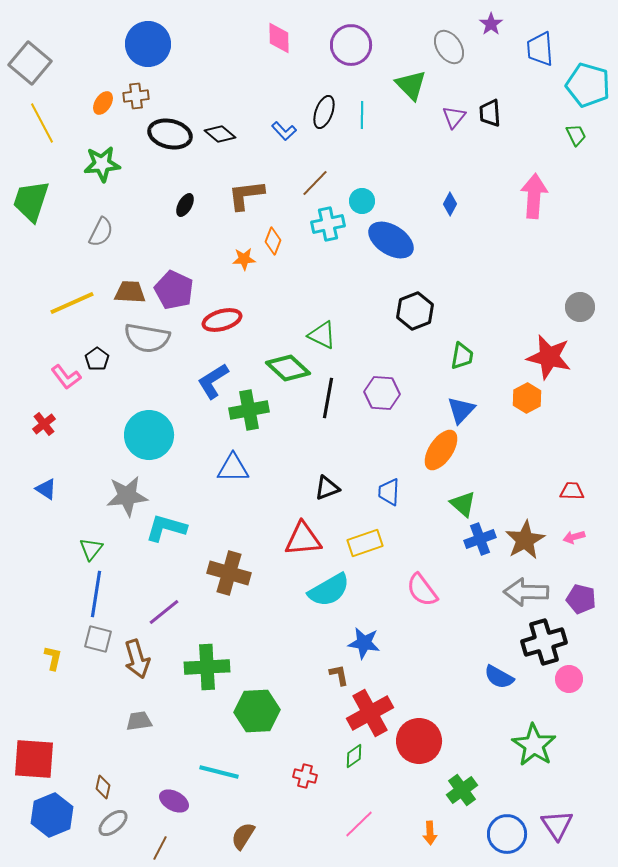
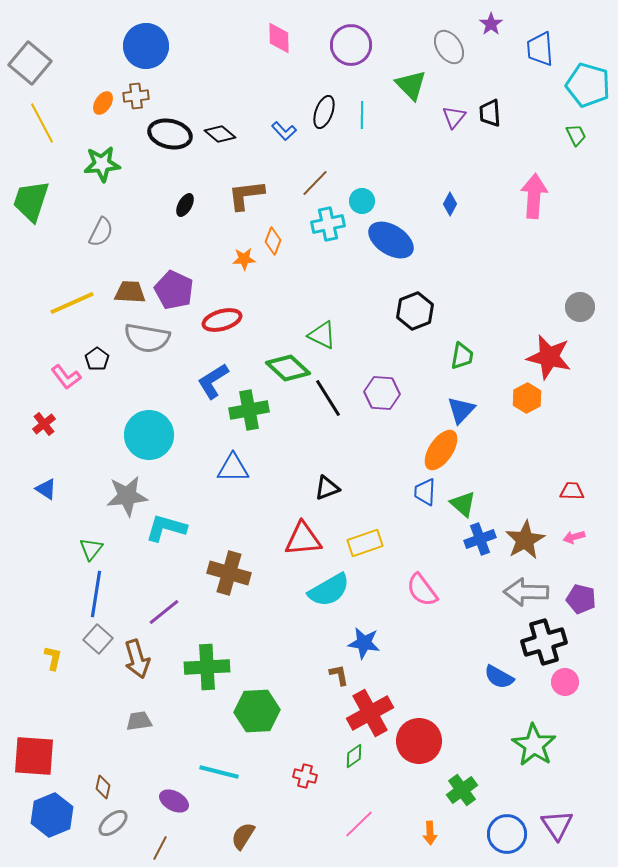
blue circle at (148, 44): moved 2 px left, 2 px down
black line at (328, 398): rotated 42 degrees counterclockwise
blue trapezoid at (389, 492): moved 36 px right
gray square at (98, 639): rotated 28 degrees clockwise
pink circle at (569, 679): moved 4 px left, 3 px down
red square at (34, 759): moved 3 px up
